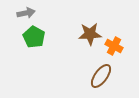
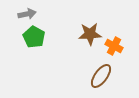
gray arrow: moved 1 px right, 1 px down
